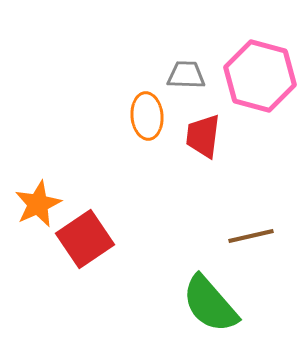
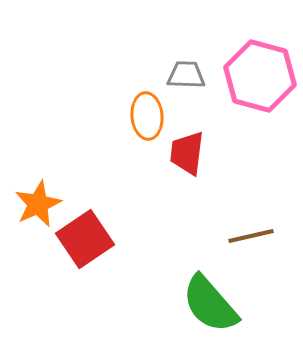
red trapezoid: moved 16 px left, 17 px down
